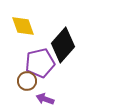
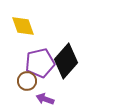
black diamond: moved 3 px right, 16 px down
